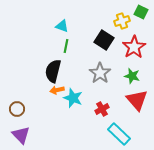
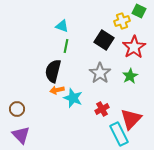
green square: moved 2 px left, 1 px up
green star: moved 2 px left; rotated 28 degrees clockwise
red triangle: moved 6 px left, 19 px down; rotated 25 degrees clockwise
cyan rectangle: rotated 20 degrees clockwise
